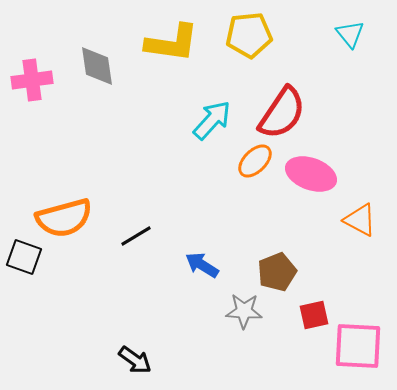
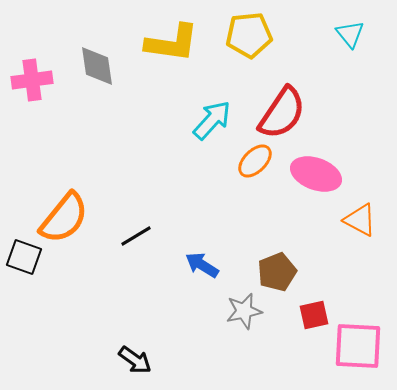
pink ellipse: moved 5 px right
orange semicircle: rotated 36 degrees counterclockwise
gray star: rotated 15 degrees counterclockwise
